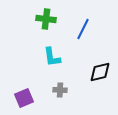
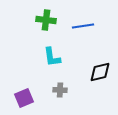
green cross: moved 1 px down
blue line: moved 3 px up; rotated 55 degrees clockwise
